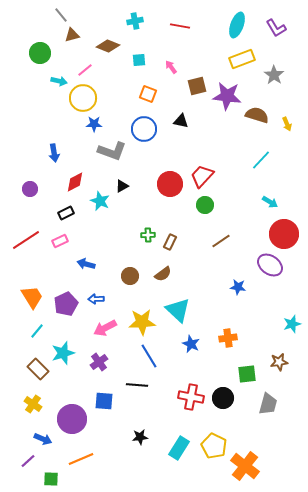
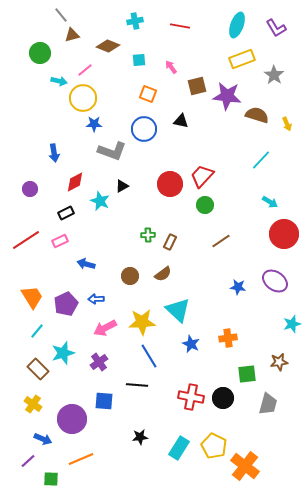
purple ellipse at (270, 265): moved 5 px right, 16 px down
